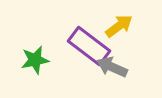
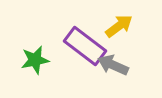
purple rectangle: moved 4 px left
gray arrow: moved 1 px right, 2 px up
